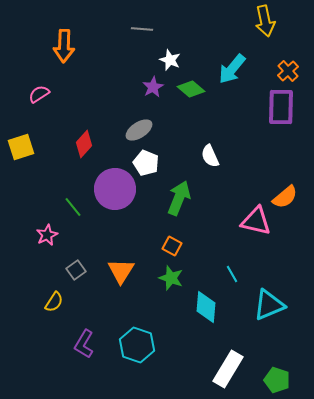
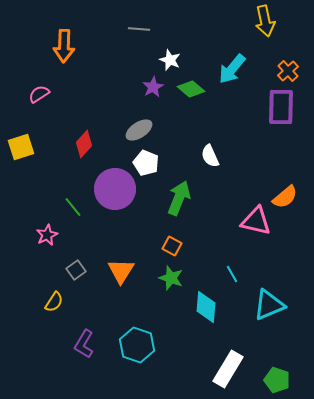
gray line: moved 3 px left
